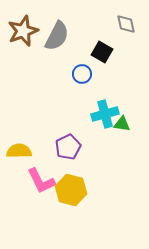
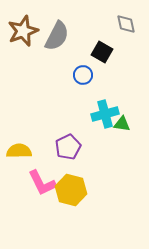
blue circle: moved 1 px right, 1 px down
pink L-shape: moved 1 px right, 2 px down
